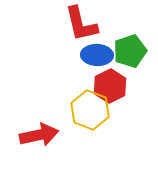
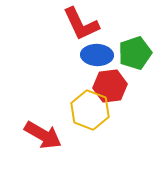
red L-shape: rotated 12 degrees counterclockwise
green pentagon: moved 5 px right, 2 px down
red hexagon: rotated 20 degrees clockwise
red arrow: moved 4 px right; rotated 42 degrees clockwise
